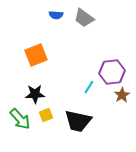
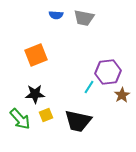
gray trapezoid: rotated 25 degrees counterclockwise
purple hexagon: moved 4 px left
